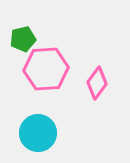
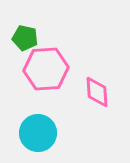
green pentagon: moved 2 px right, 1 px up; rotated 25 degrees clockwise
pink diamond: moved 9 px down; rotated 40 degrees counterclockwise
